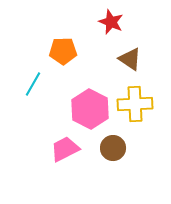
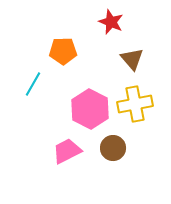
brown triangle: moved 2 px right; rotated 15 degrees clockwise
yellow cross: rotated 8 degrees counterclockwise
pink trapezoid: moved 2 px right, 2 px down
